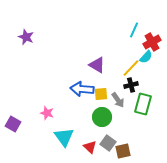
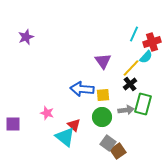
cyan line: moved 4 px down
purple star: rotated 28 degrees clockwise
red cross: rotated 12 degrees clockwise
purple triangle: moved 6 px right, 4 px up; rotated 24 degrees clockwise
black cross: moved 1 px left, 1 px up; rotated 24 degrees counterclockwise
yellow square: moved 2 px right, 1 px down
gray arrow: moved 8 px right, 10 px down; rotated 63 degrees counterclockwise
purple square: rotated 28 degrees counterclockwise
cyan triangle: moved 1 px right; rotated 15 degrees counterclockwise
red triangle: moved 16 px left, 22 px up
brown square: moved 5 px left; rotated 21 degrees counterclockwise
